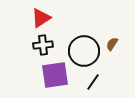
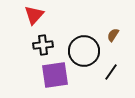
red triangle: moved 7 px left, 3 px up; rotated 15 degrees counterclockwise
brown semicircle: moved 1 px right, 9 px up
black line: moved 18 px right, 10 px up
